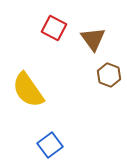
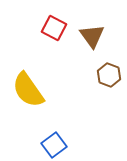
brown triangle: moved 1 px left, 3 px up
blue square: moved 4 px right
